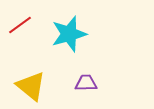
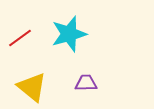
red line: moved 13 px down
yellow triangle: moved 1 px right, 1 px down
